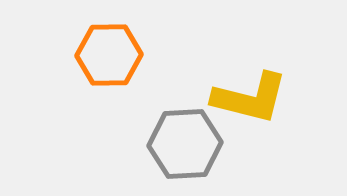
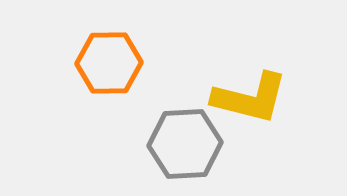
orange hexagon: moved 8 px down
